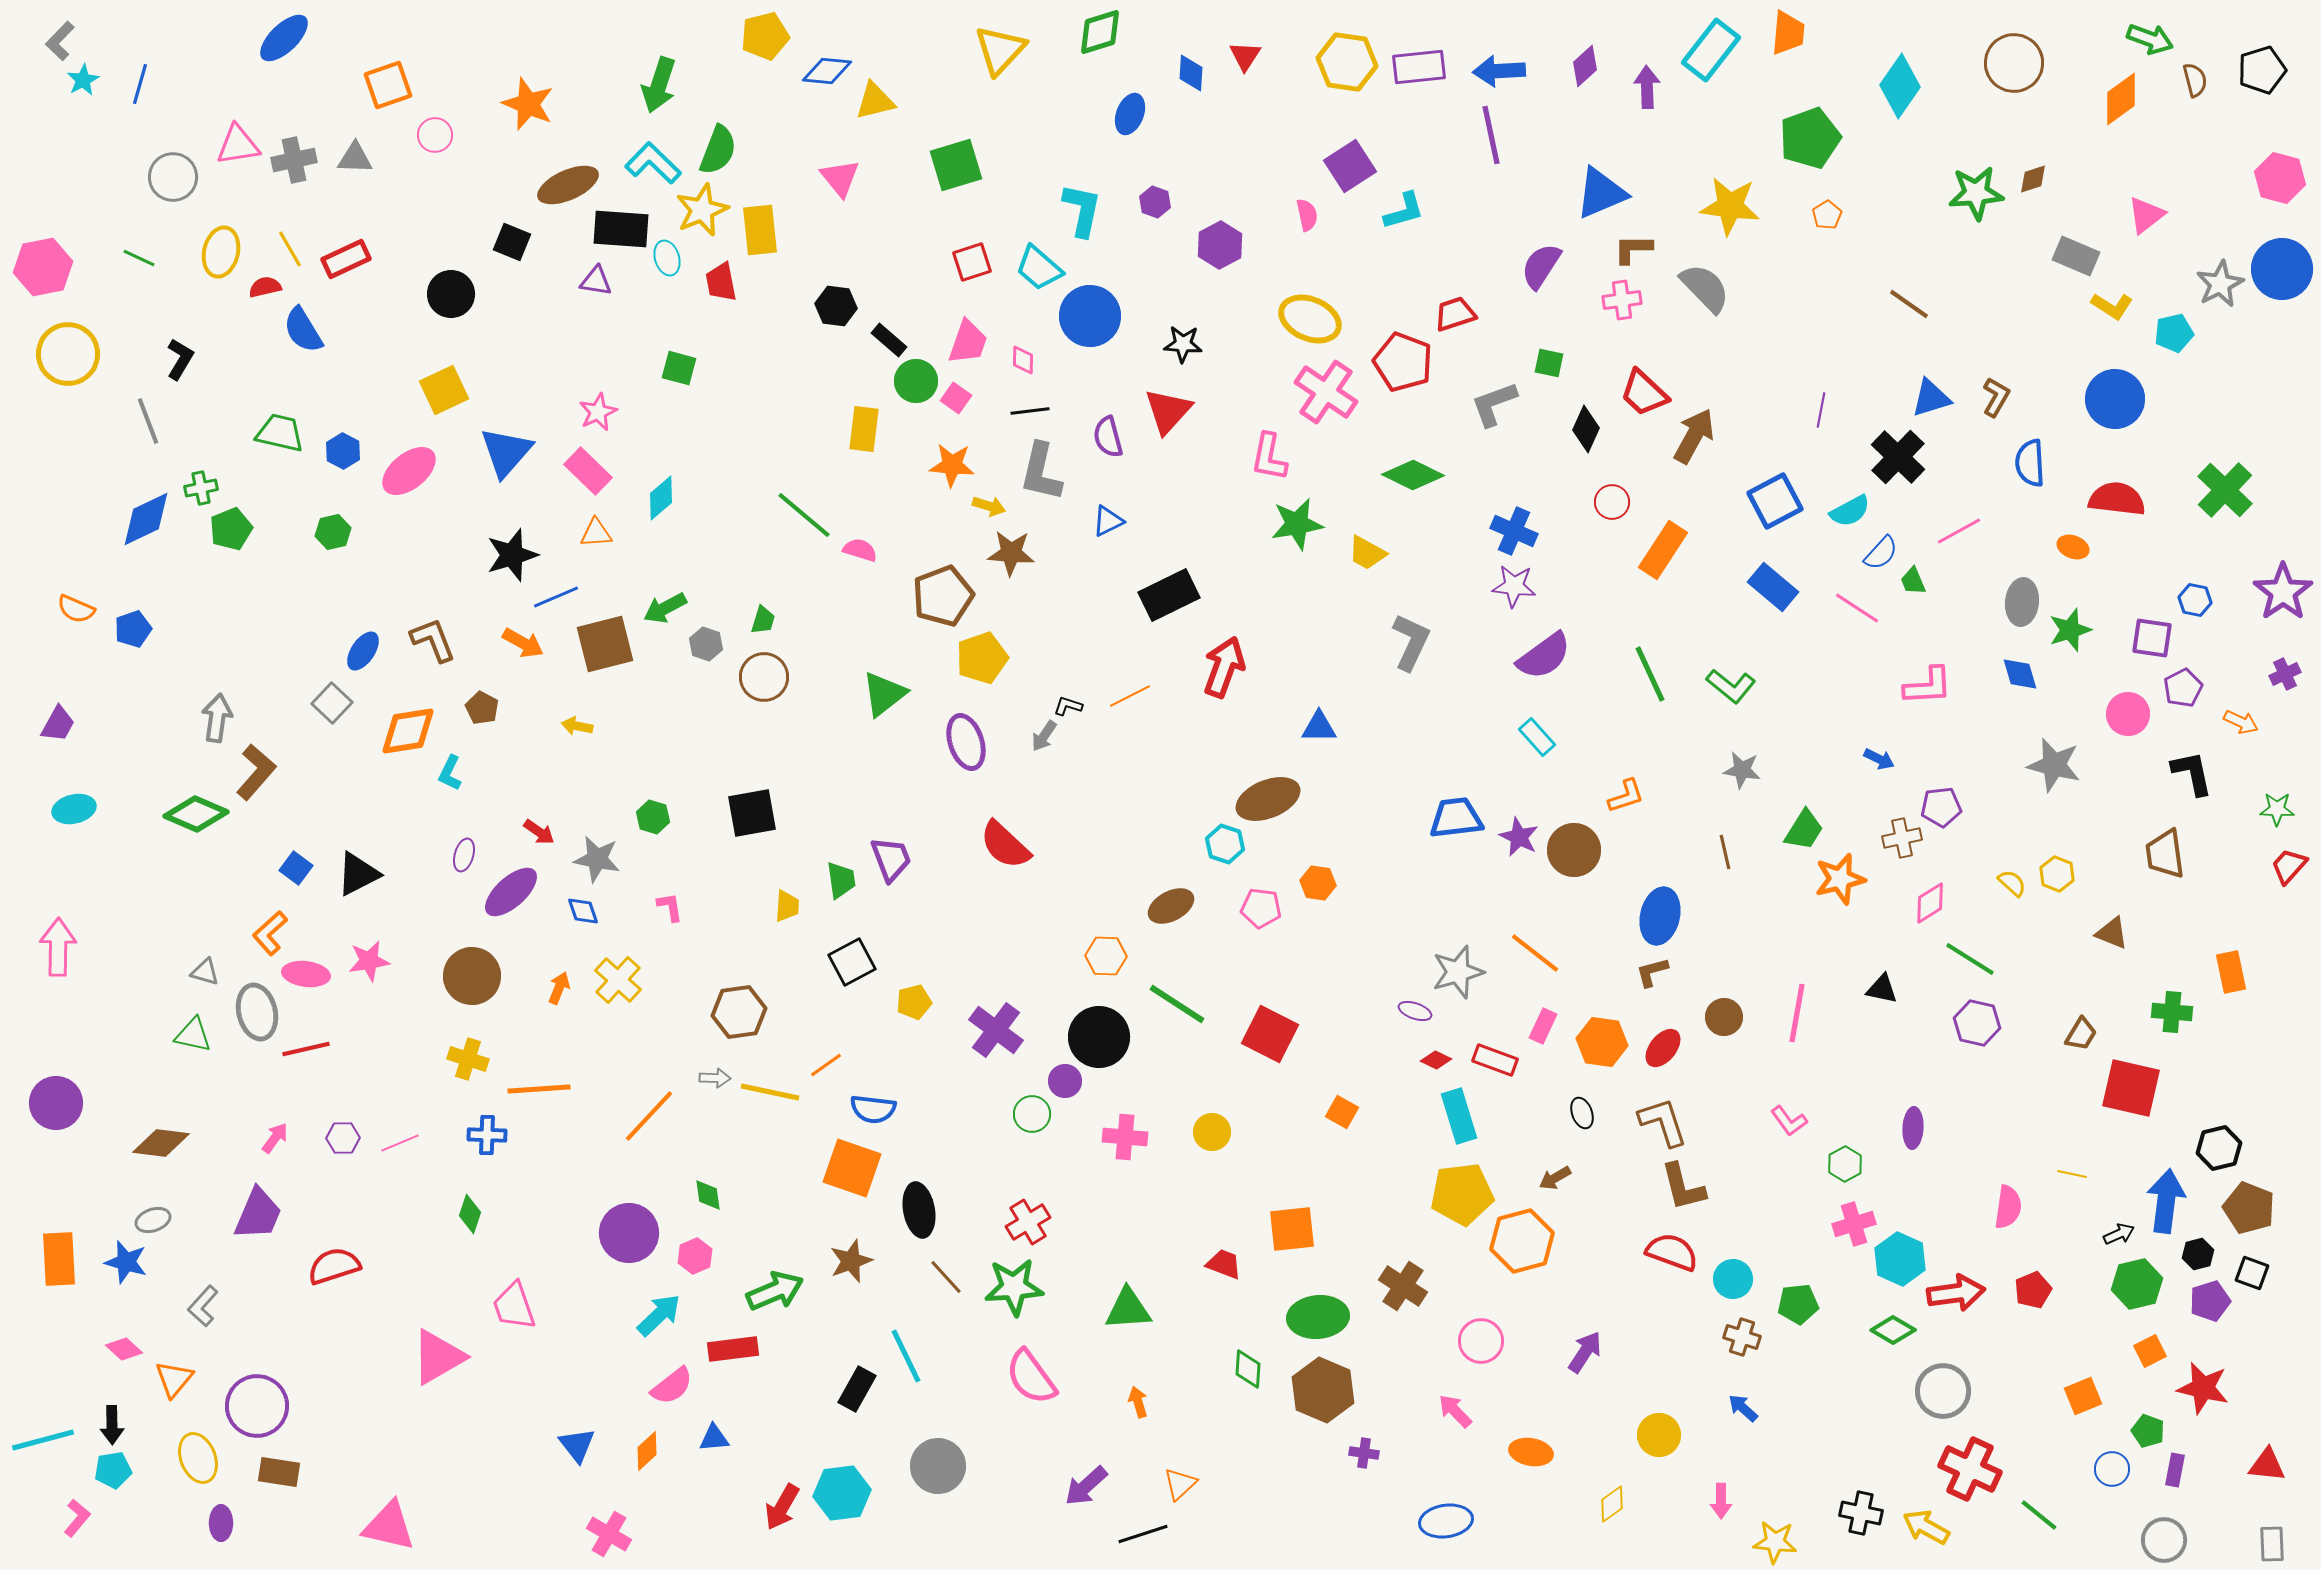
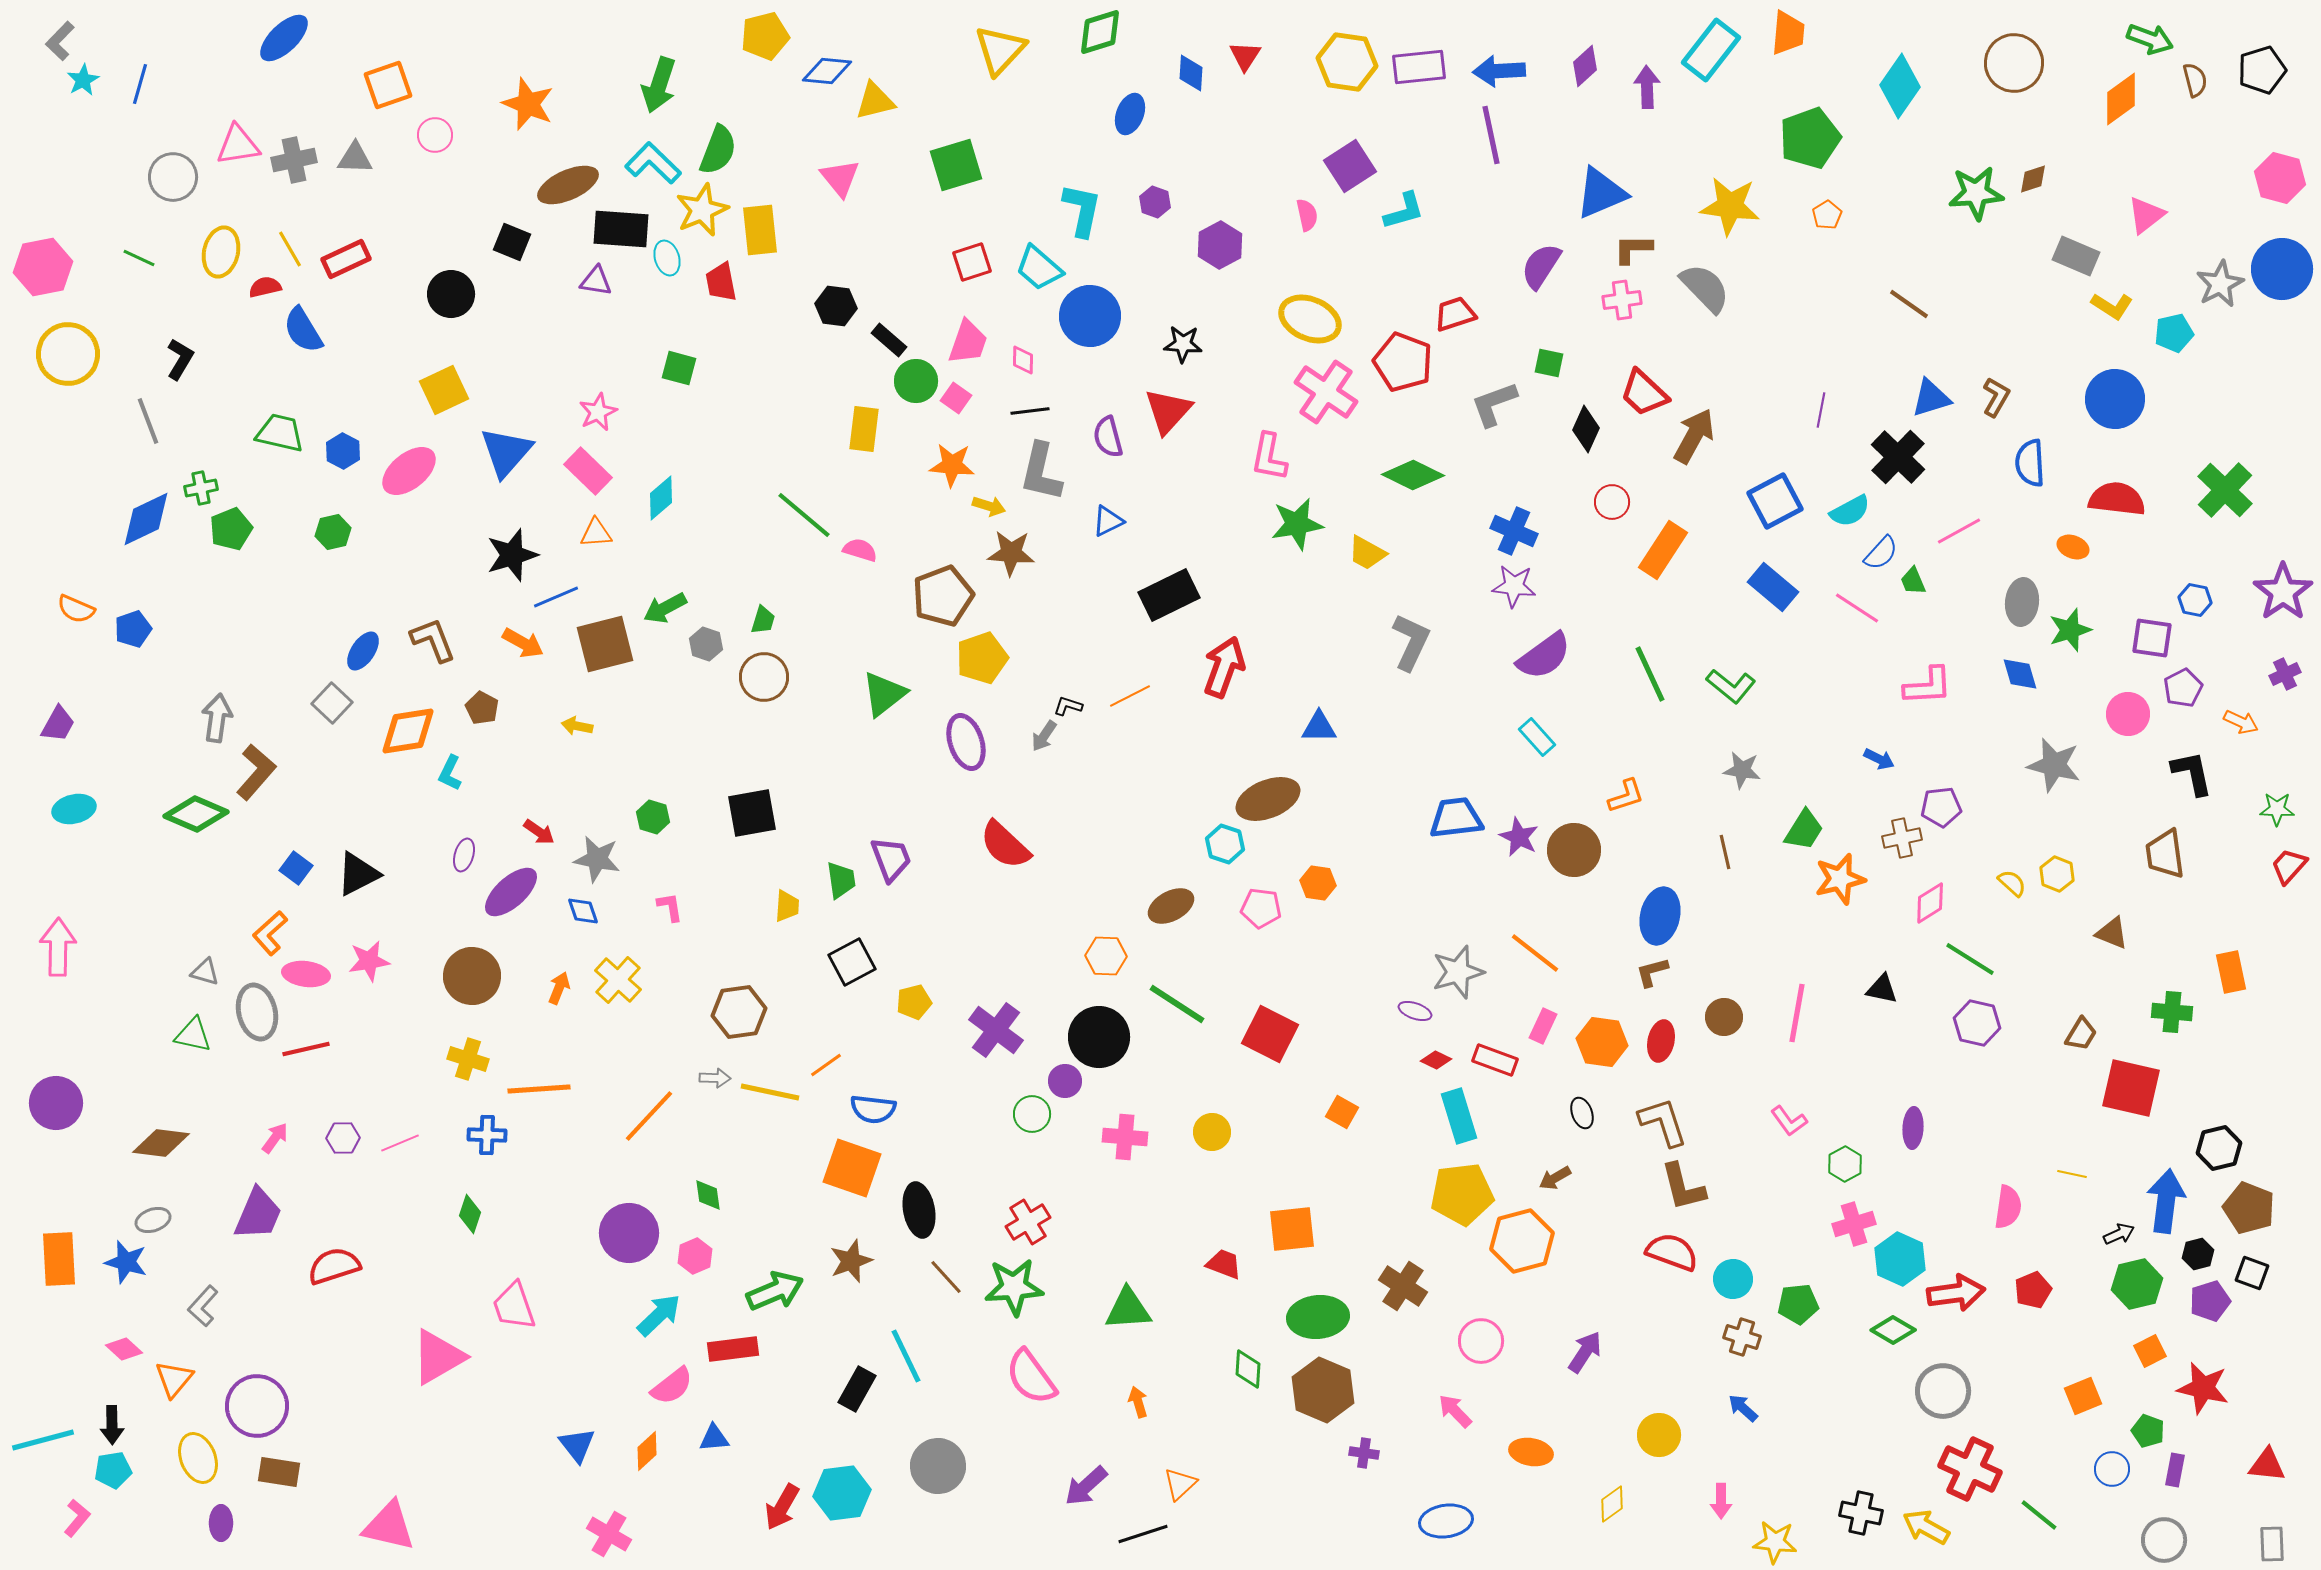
red ellipse at (1663, 1048): moved 2 px left, 7 px up; rotated 27 degrees counterclockwise
